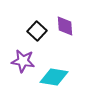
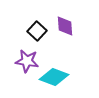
purple star: moved 4 px right
cyan diamond: rotated 12 degrees clockwise
